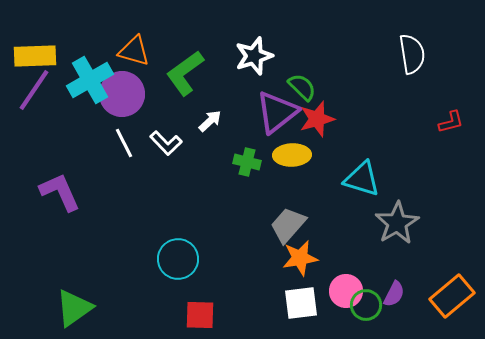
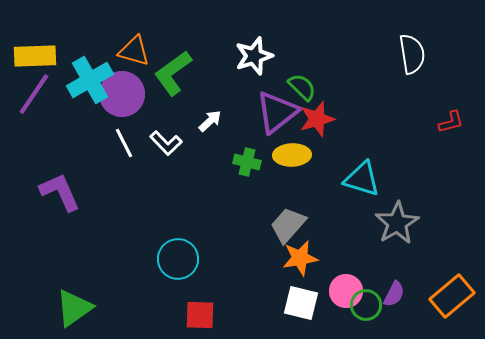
green L-shape: moved 12 px left
purple line: moved 4 px down
white square: rotated 21 degrees clockwise
